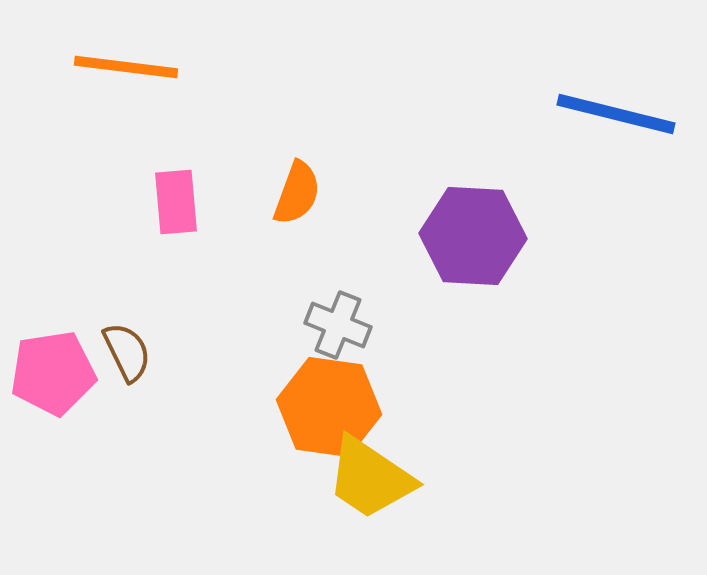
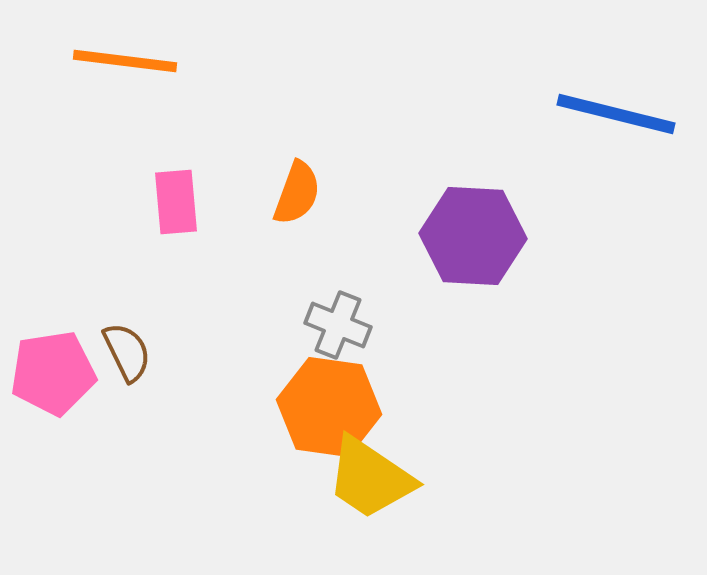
orange line: moved 1 px left, 6 px up
